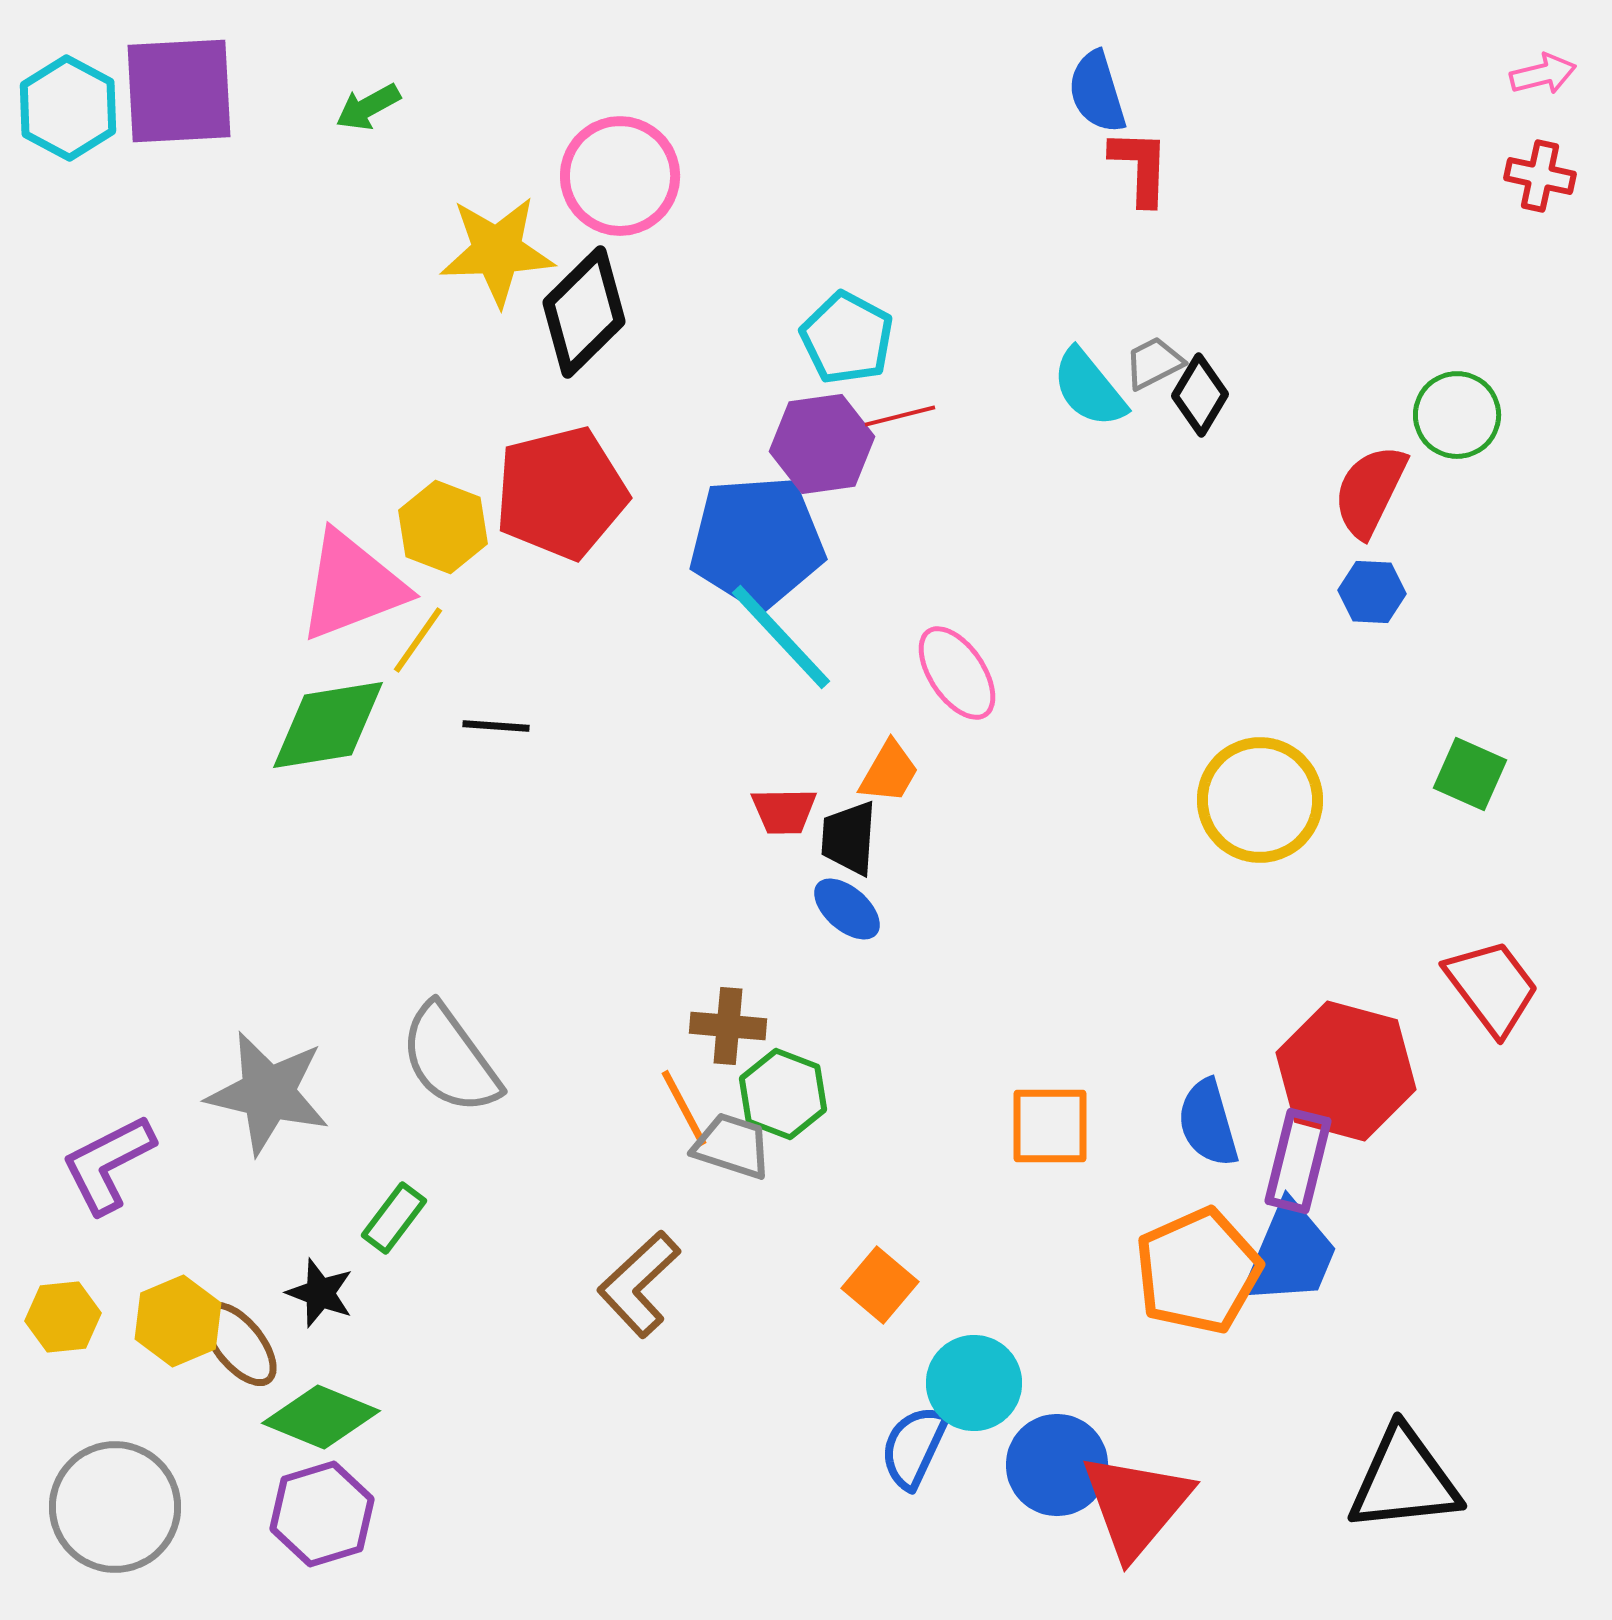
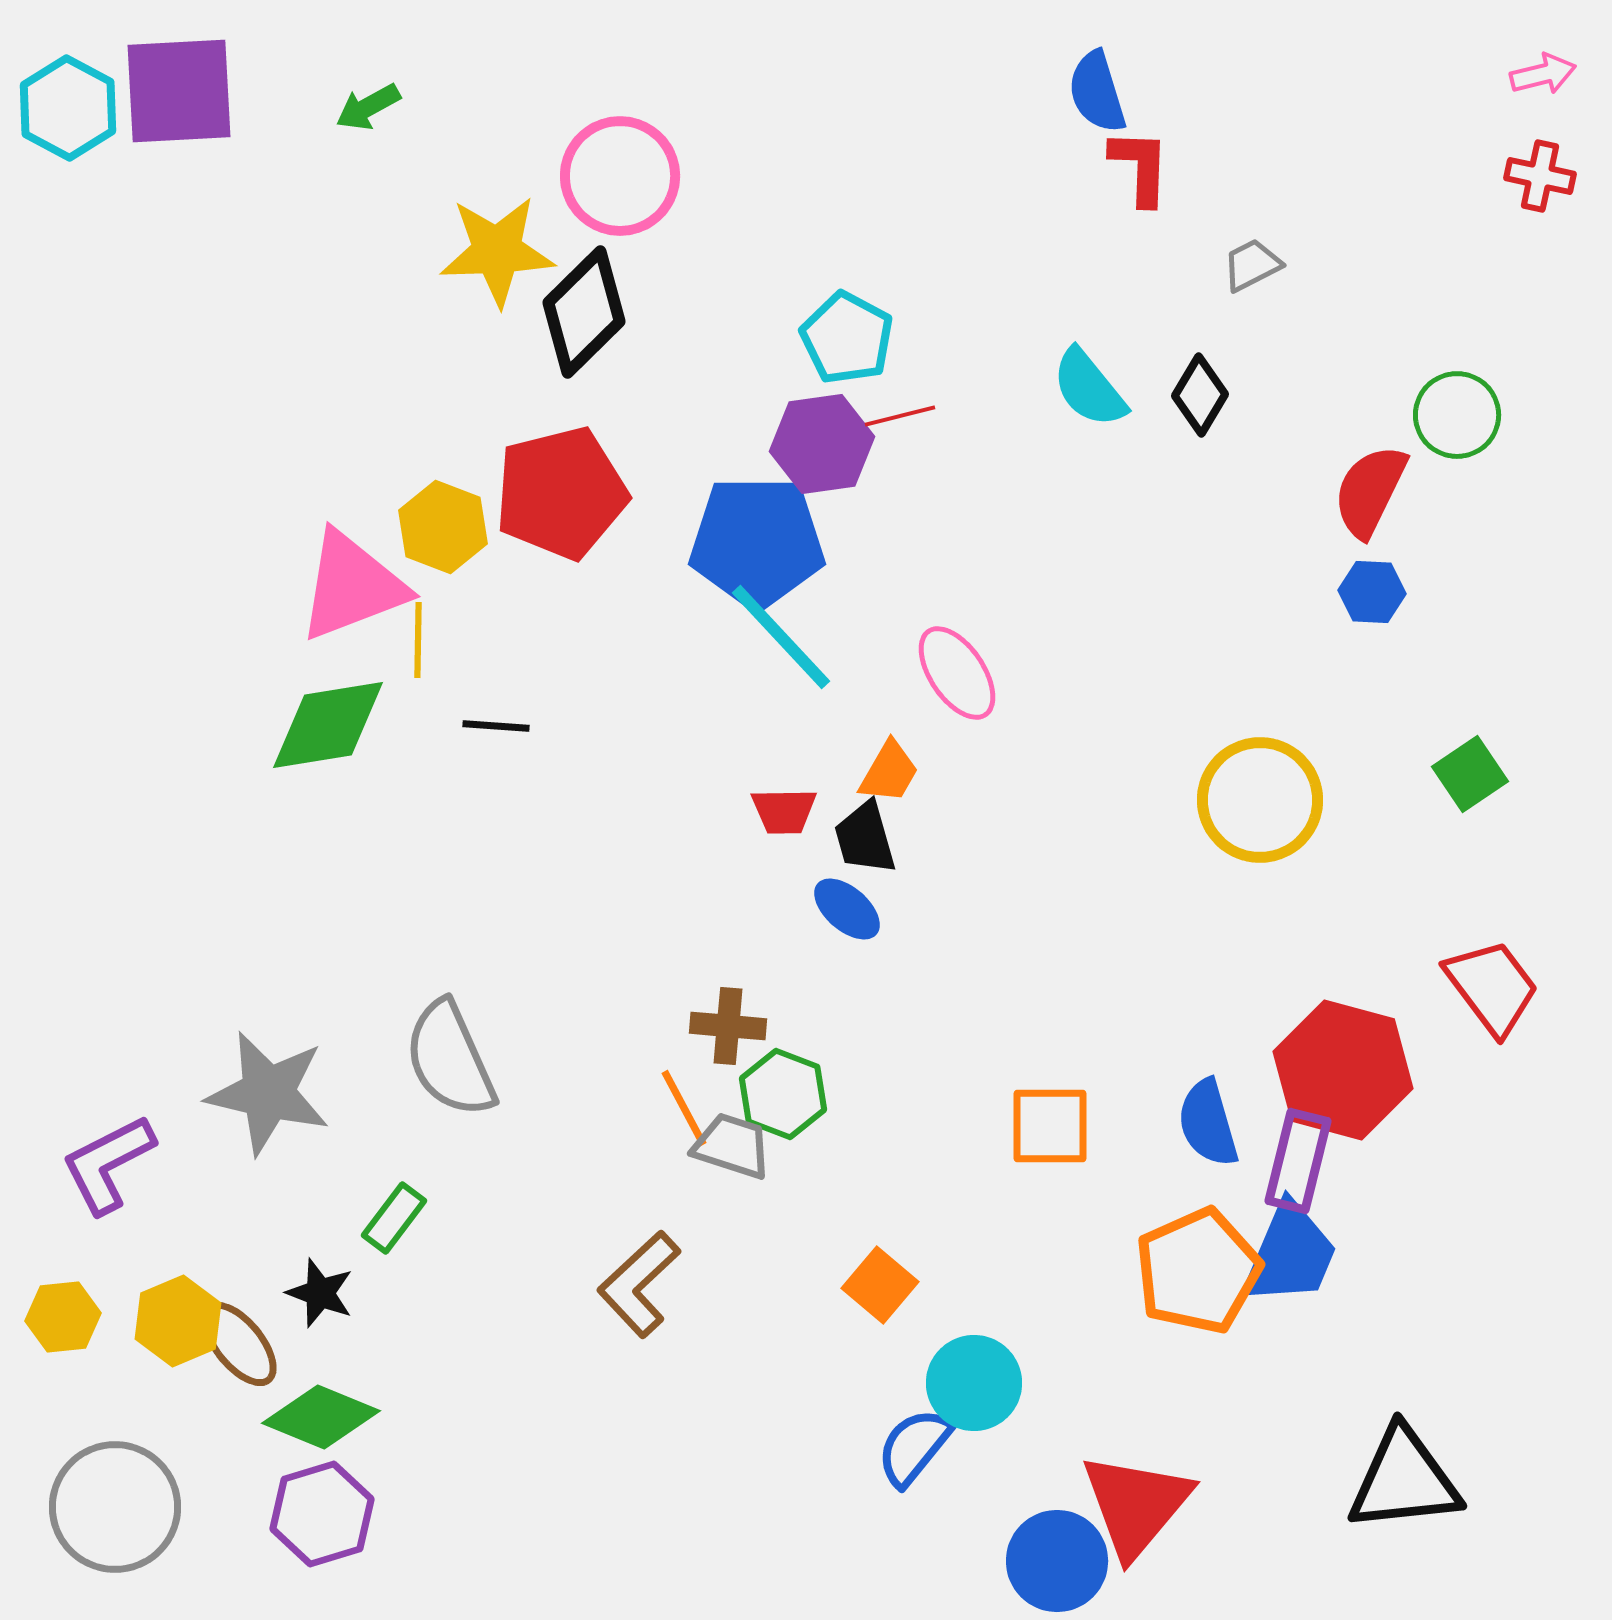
gray trapezoid at (1154, 363): moved 98 px right, 98 px up
blue pentagon at (757, 542): rotated 4 degrees clockwise
yellow line at (418, 640): rotated 34 degrees counterclockwise
green square at (1470, 774): rotated 32 degrees clockwise
black trapezoid at (849, 838): moved 16 px right; rotated 20 degrees counterclockwise
gray semicircle at (450, 1059): rotated 12 degrees clockwise
red hexagon at (1346, 1071): moved 3 px left, 1 px up
blue semicircle at (914, 1447): rotated 14 degrees clockwise
blue circle at (1057, 1465): moved 96 px down
